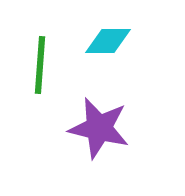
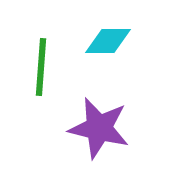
green line: moved 1 px right, 2 px down
